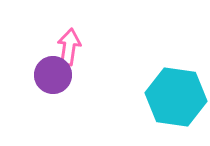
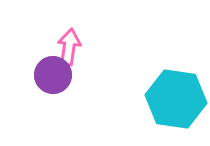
cyan hexagon: moved 2 px down
